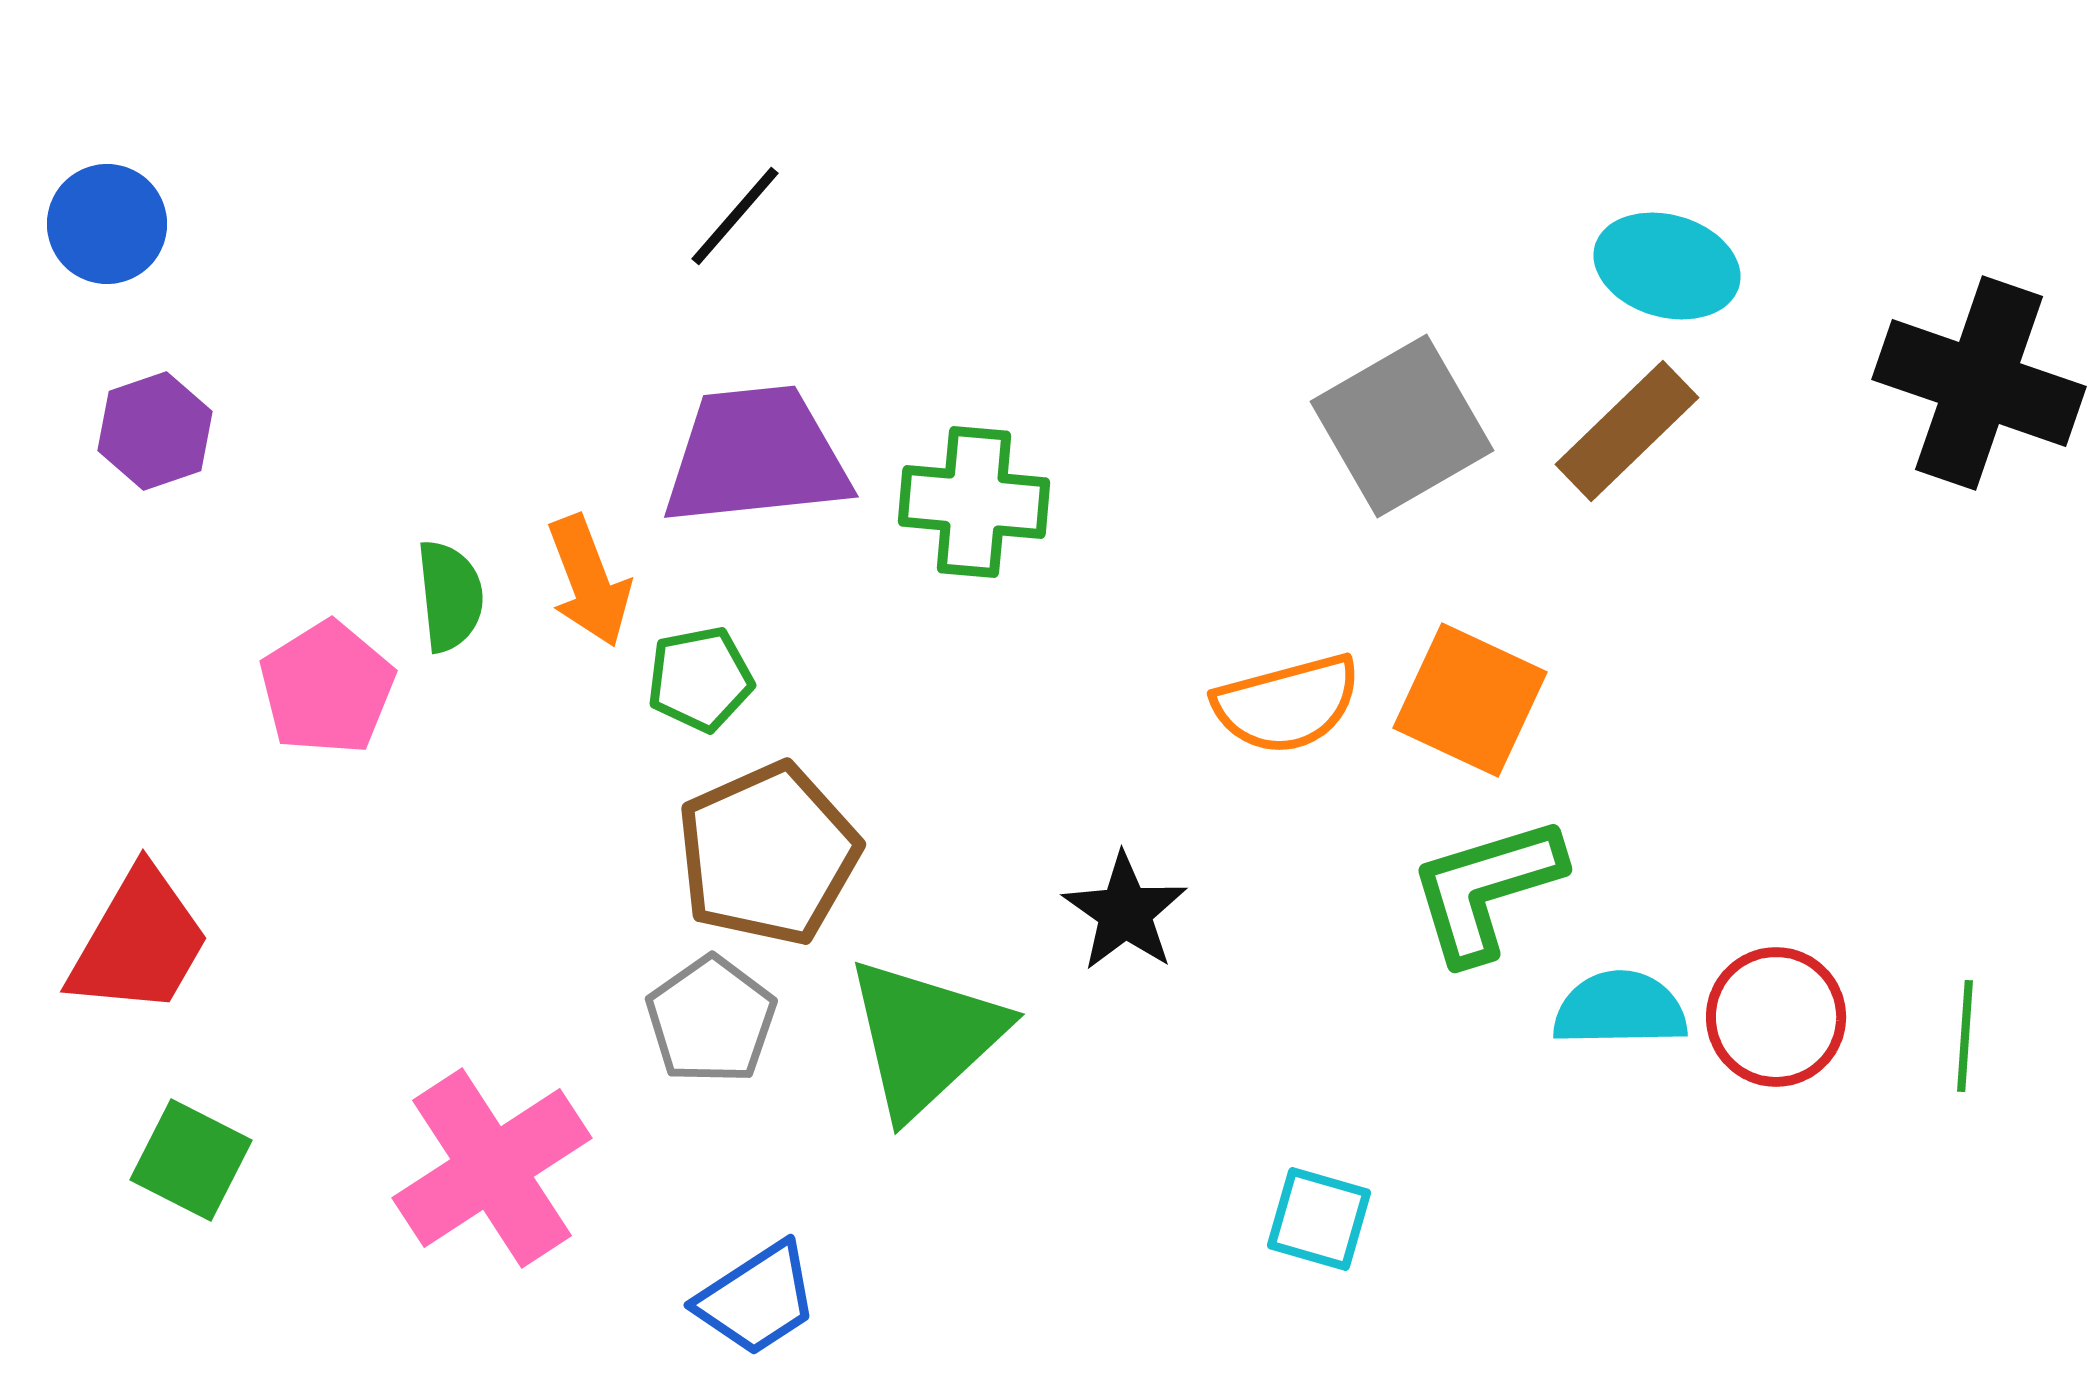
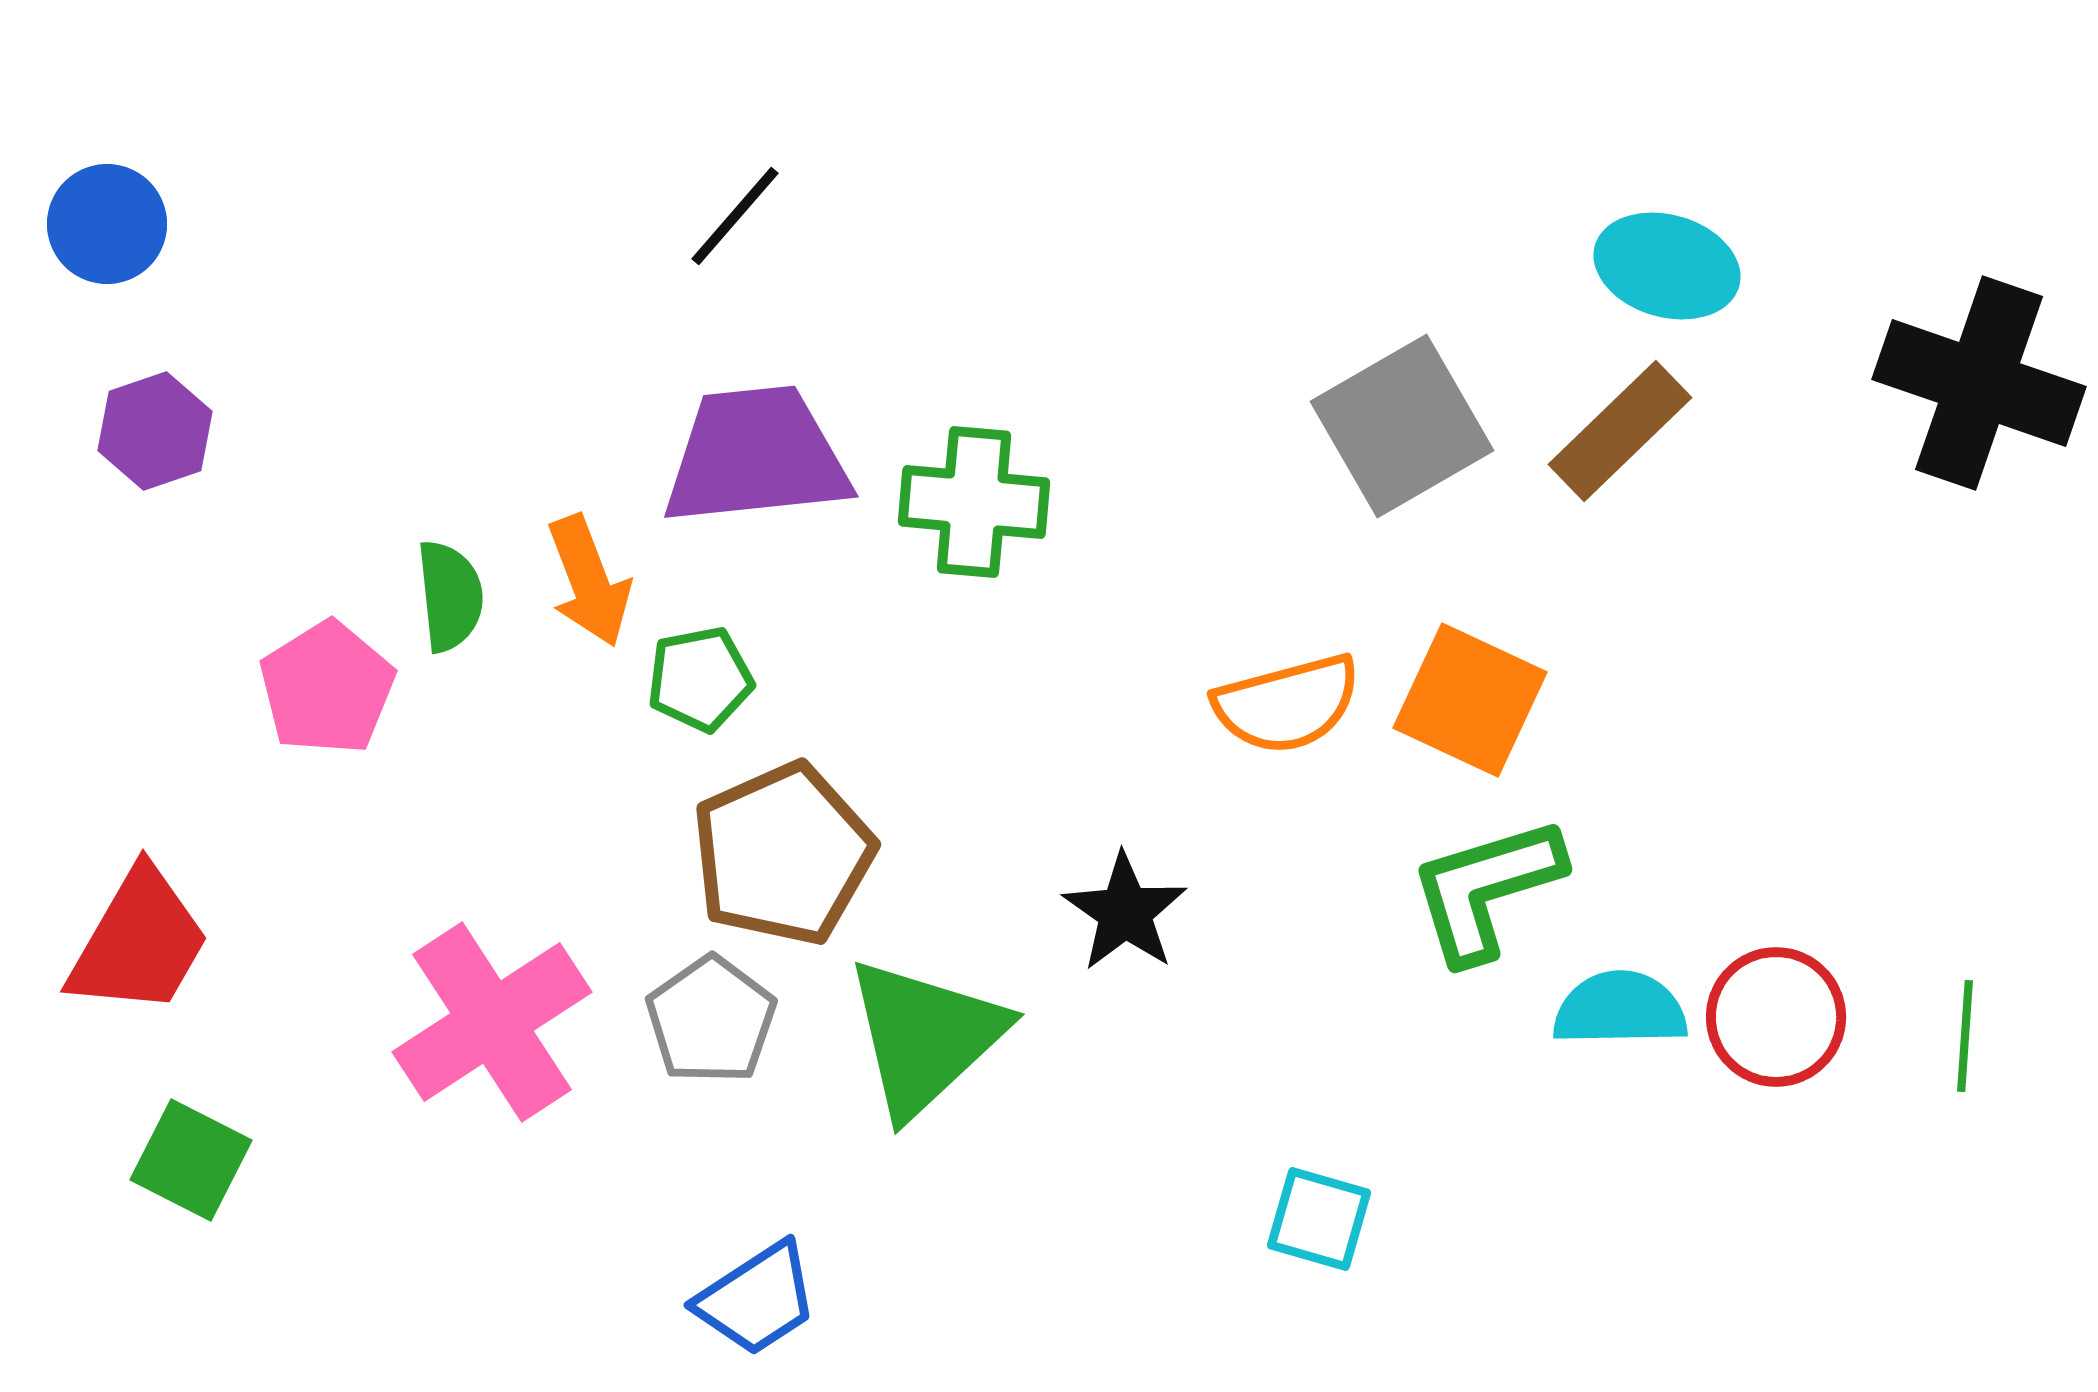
brown rectangle: moved 7 px left
brown pentagon: moved 15 px right
pink cross: moved 146 px up
